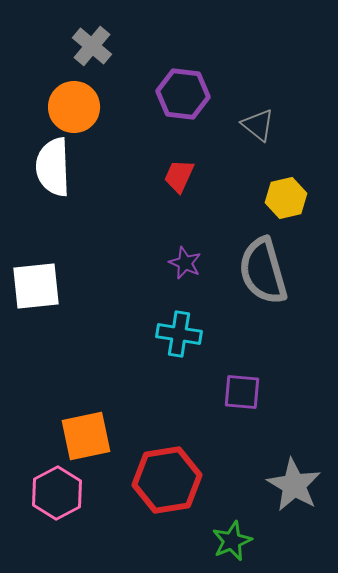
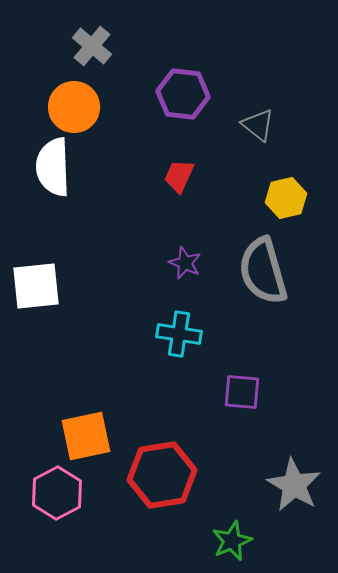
red hexagon: moved 5 px left, 5 px up
